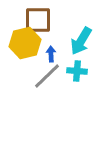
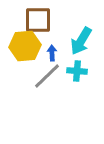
yellow hexagon: moved 3 px down; rotated 8 degrees clockwise
blue arrow: moved 1 px right, 1 px up
